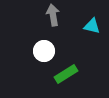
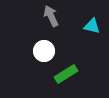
gray arrow: moved 2 px left, 1 px down; rotated 15 degrees counterclockwise
